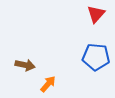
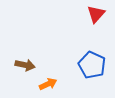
blue pentagon: moved 4 px left, 8 px down; rotated 20 degrees clockwise
orange arrow: rotated 24 degrees clockwise
